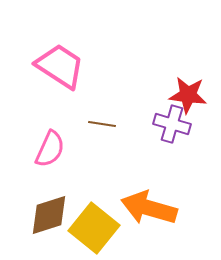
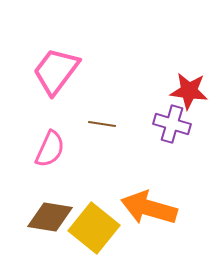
pink trapezoid: moved 4 px left, 5 px down; rotated 86 degrees counterclockwise
red star: moved 1 px right, 4 px up
brown diamond: moved 1 px right, 2 px down; rotated 27 degrees clockwise
